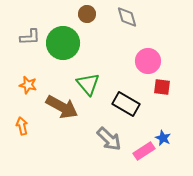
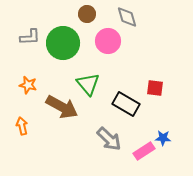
pink circle: moved 40 px left, 20 px up
red square: moved 7 px left, 1 px down
blue star: rotated 21 degrees counterclockwise
